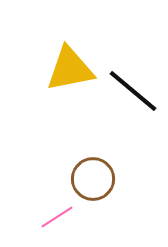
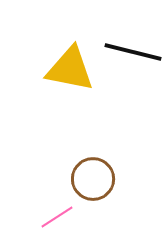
yellow triangle: rotated 22 degrees clockwise
black line: moved 39 px up; rotated 26 degrees counterclockwise
